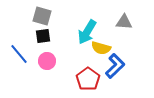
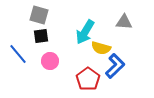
gray square: moved 3 px left, 1 px up
cyan arrow: moved 2 px left
black square: moved 2 px left
blue line: moved 1 px left
pink circle: moved 3 px right
